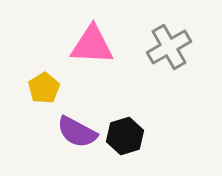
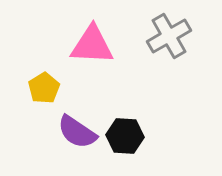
gray cross: moved 11 px up
purple semicircle: rotated 6 degrees clockwise
black hexagon: rotated 21 degrees clockwise
